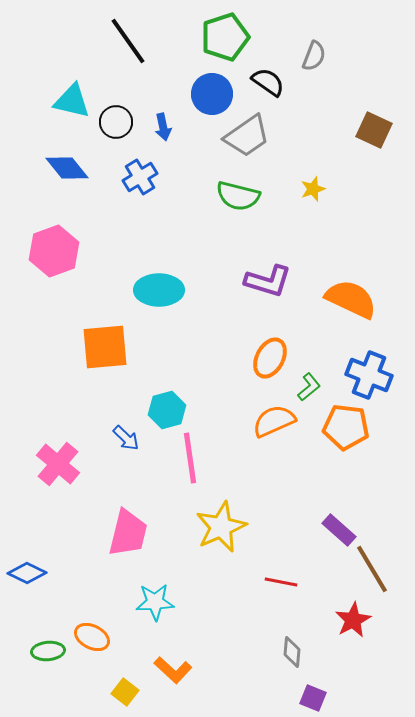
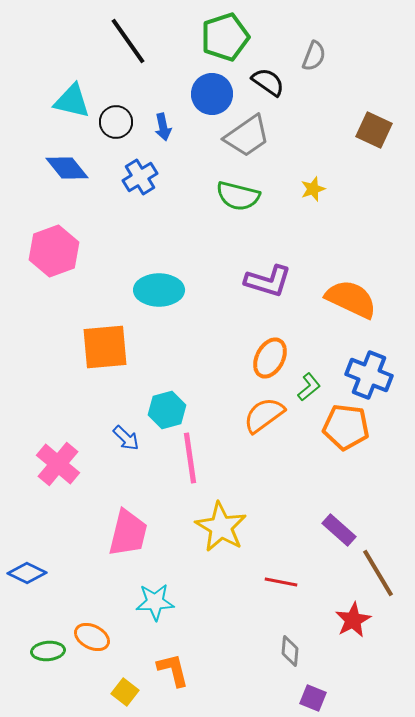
orange semicircle at (274, 421): moved 10 px left, 6 px up; rotated 12 degrees counterclockwise
yellow star at (221, 527): rotated 18 degrees counterclockwise
brown line at (372, 569): moved 6 px right, 4 px down
gray diamond at (292, 652): moved 2 px left, 1 px up
orange L-shape at (173, 670): rotated 147 degrees counterclockwise
